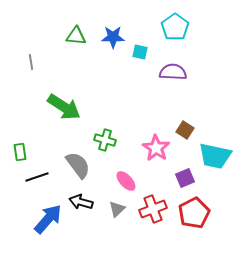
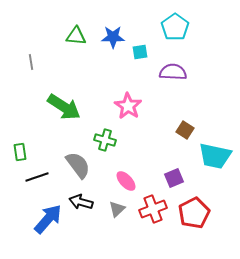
cyan square: rotated 21 degrees counterclockwise
pink star: moved 28 px left, 42 px up
purple square: moved 11 px left
